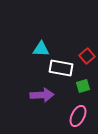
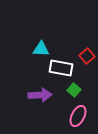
green square: moved 9 px left, 4 px down; rotated 32 degrees counterclockwise
purple arrow: moved 2 px left
